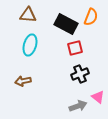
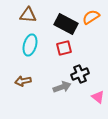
orange semicircle: rotated 144 degrees counterclockwise
red square: moved 11 px left
gray arrow: moved 16 px left, 19 px up
